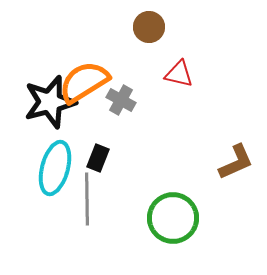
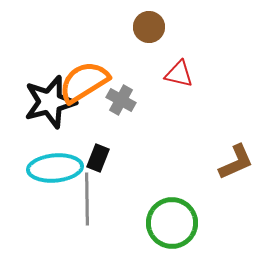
cyan ellipse: rotated 70 degrees clockwise
green circle: moved 1 px left, 5 px down
